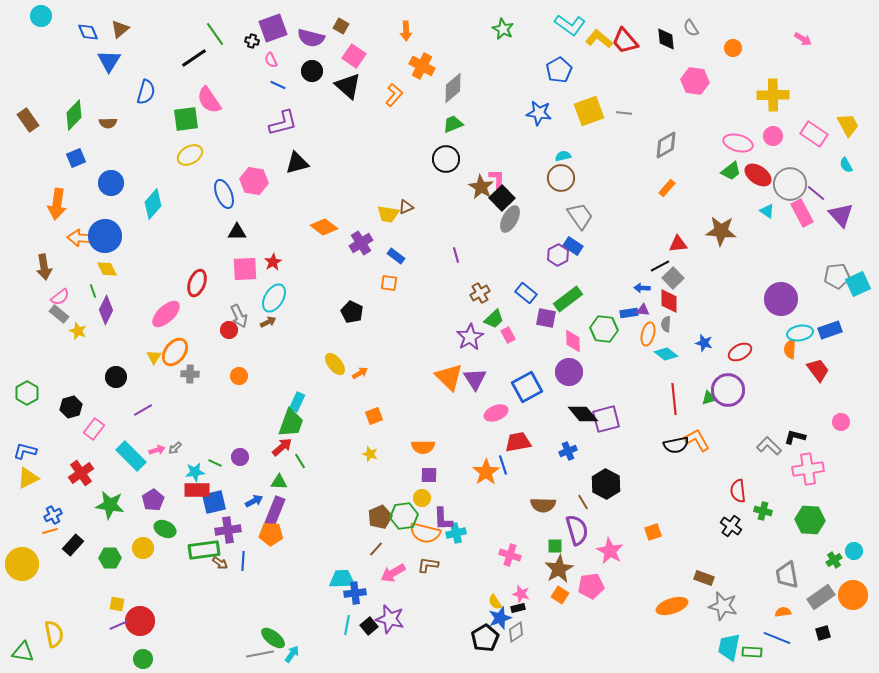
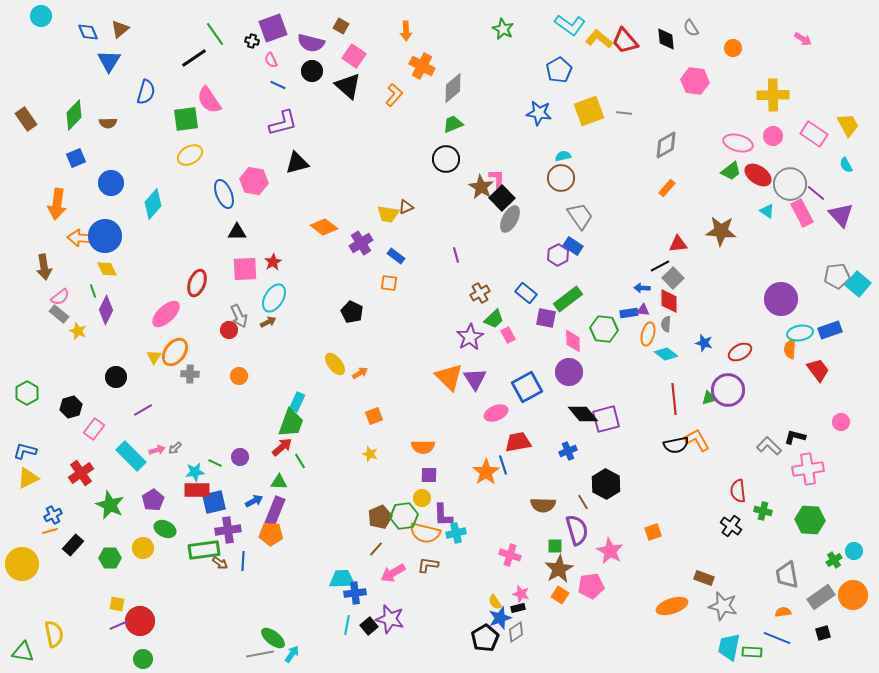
purple semicircle at (311, 38): moved 5 px down
brown rectangle at (28, 120): moved 2 px left, 1 px up
cyan square at (858, 284): rotated 25 degrees counterclockwise
green star at (110, 505): rotated 16 degrees clockwise
purple L-shape at (443, 519): moved 4 px up
